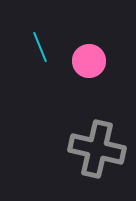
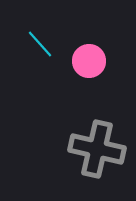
cyan line: moved 3 px up; rotated 20 degrees counterclockwise
